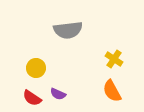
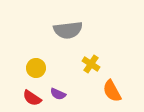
yellow cross: moved 23 px left, 5 px down
